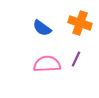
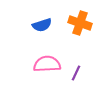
blue semicircle: moved 3 px up; rotated 54 degrees counterclockwise
purple line: moved 14 px down
